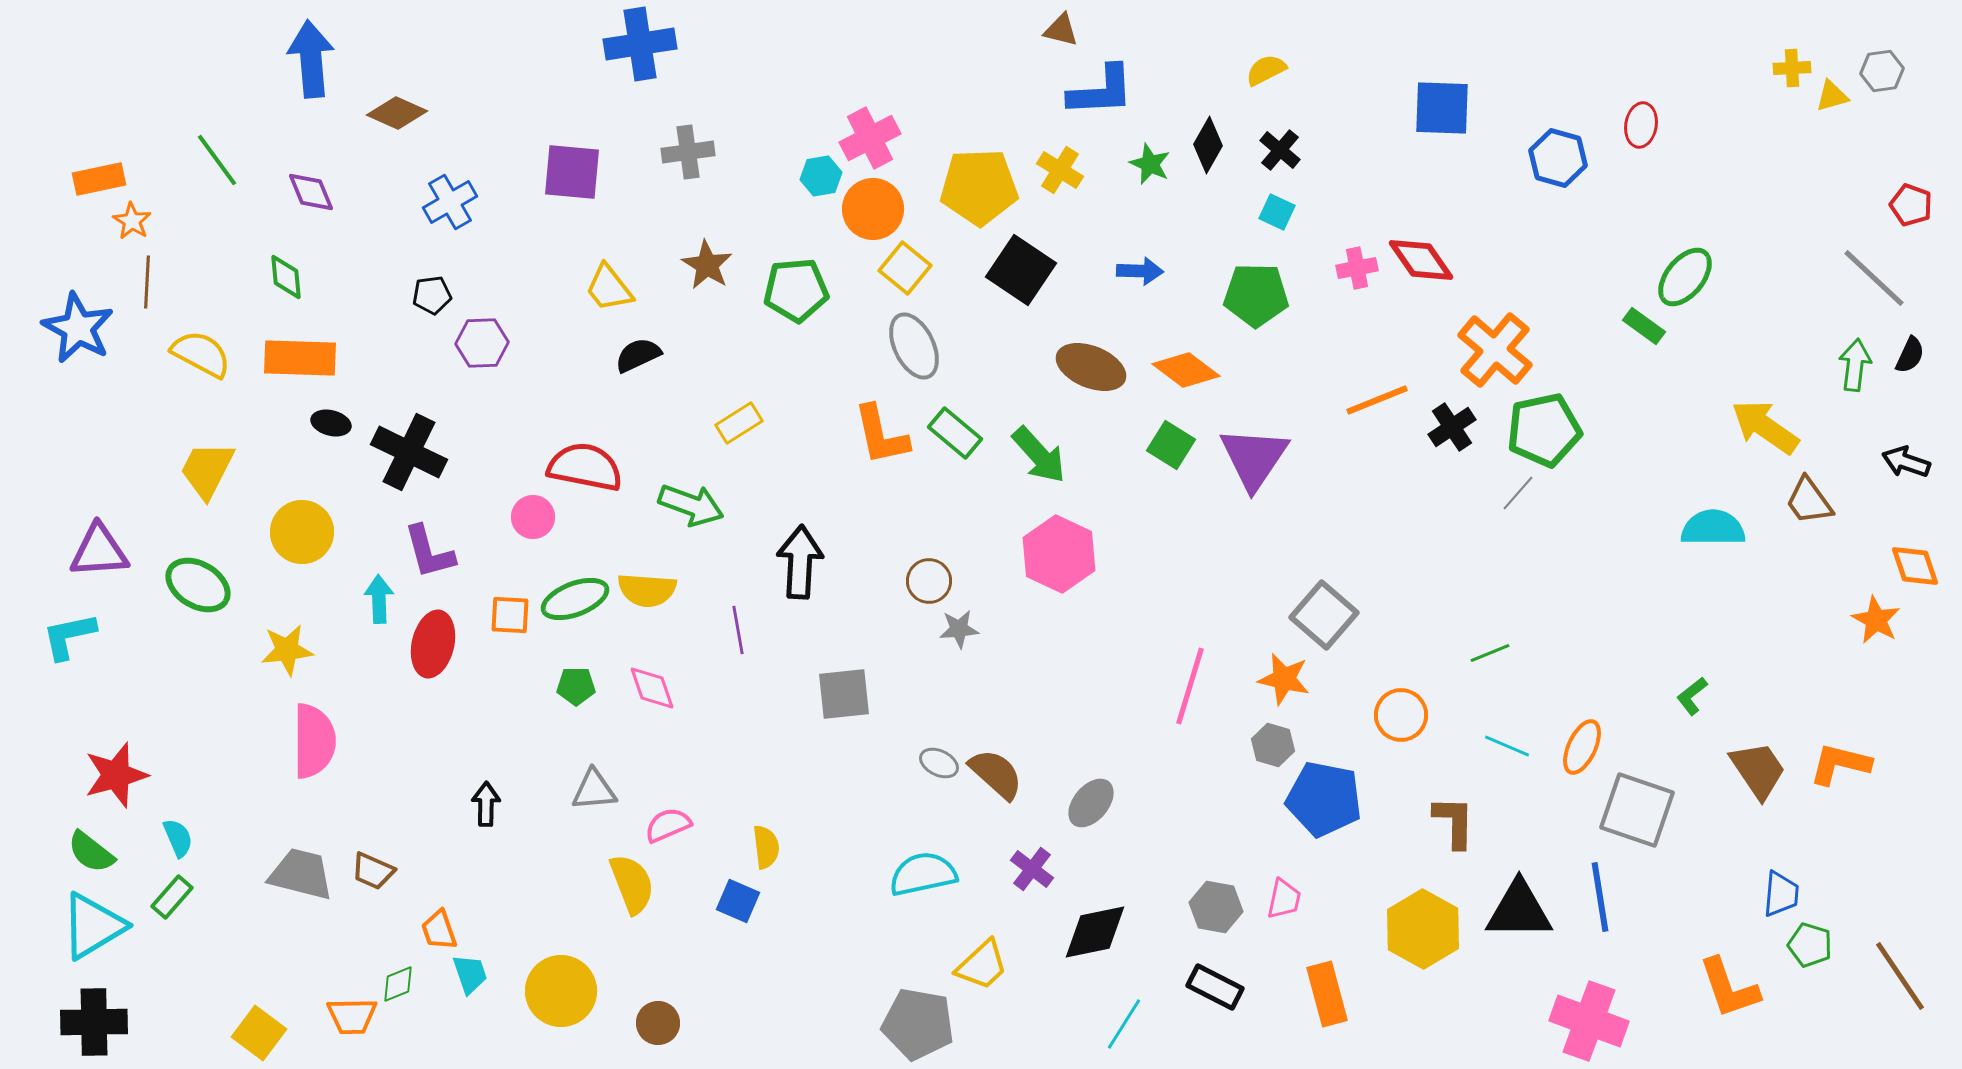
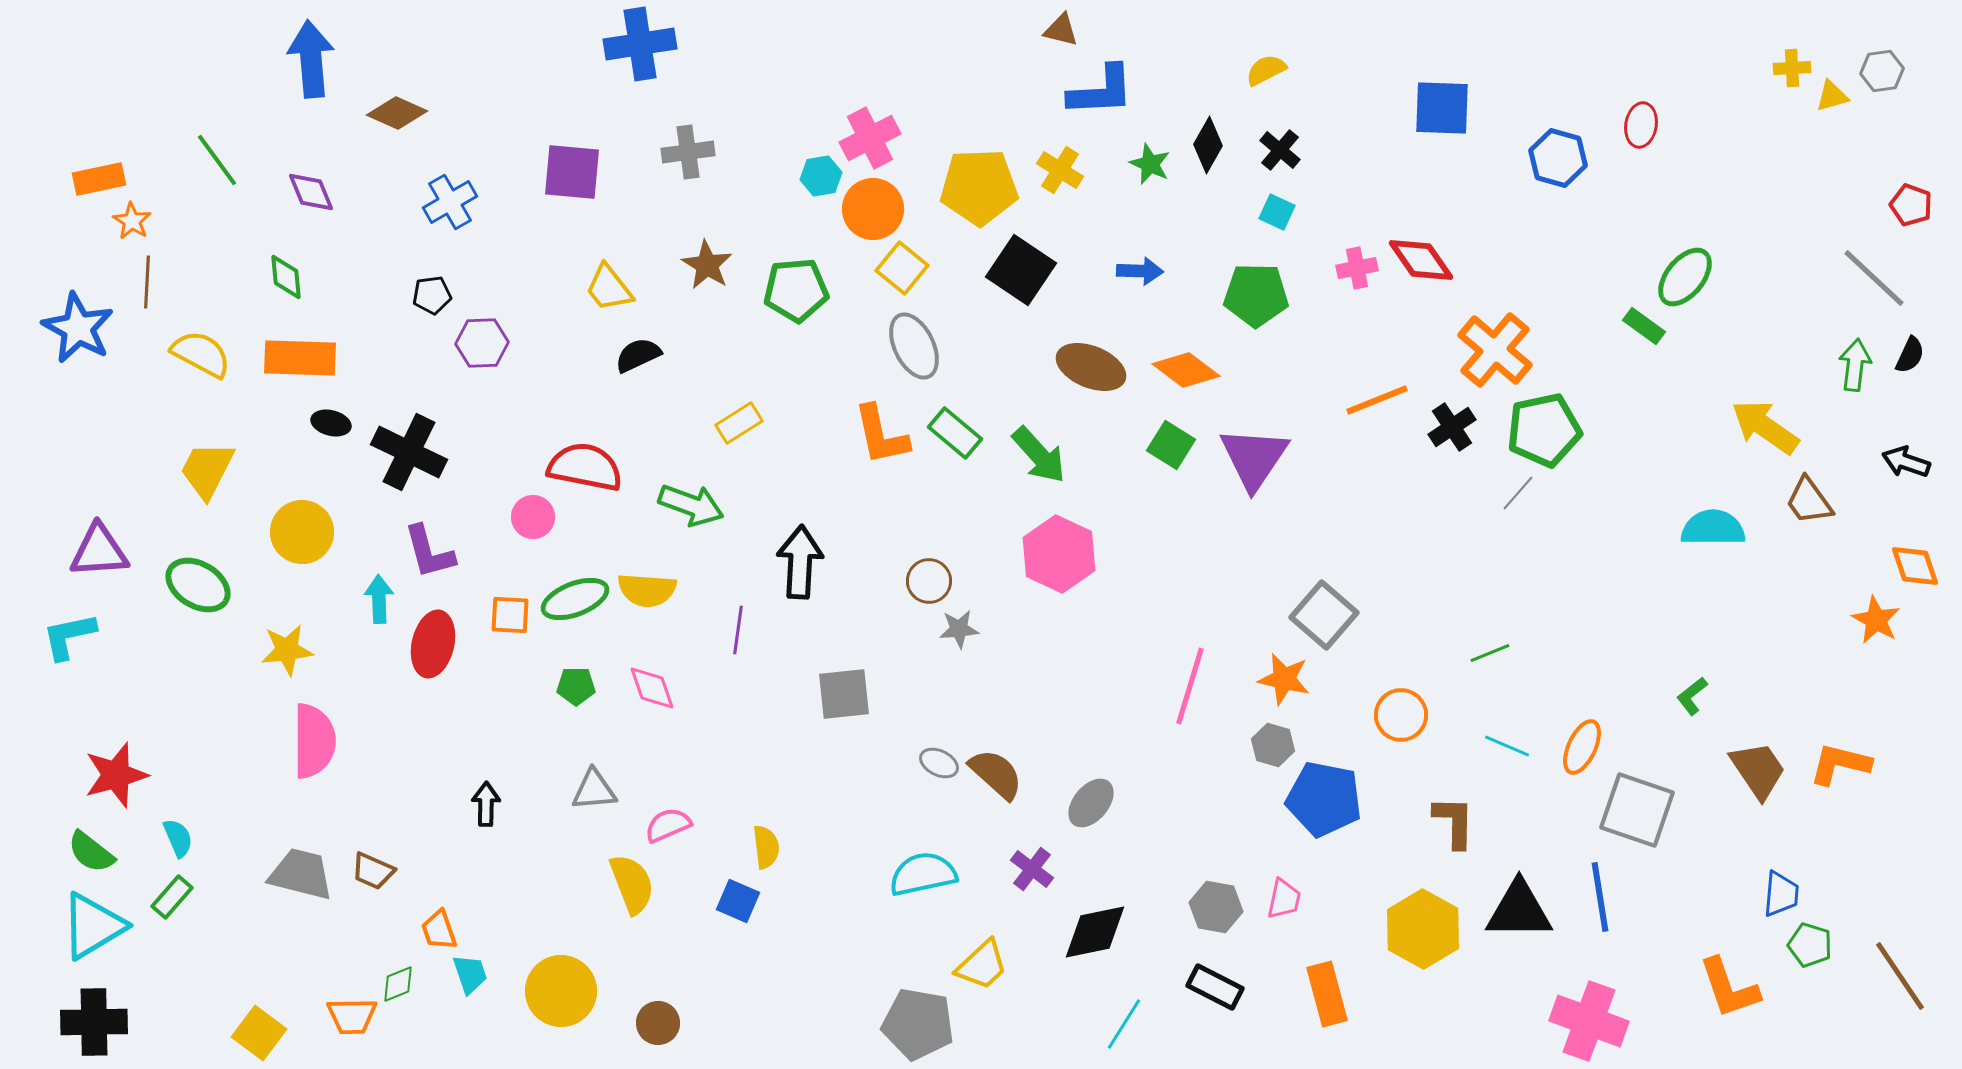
yellow square at (905, 268): moved 3 px left
purple line at (738, 630): rotated 18 degrees clockwise
